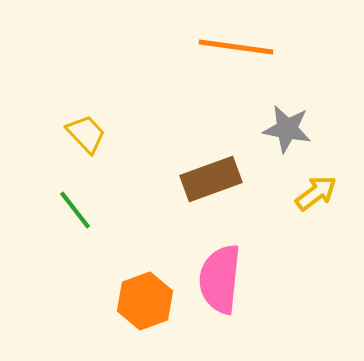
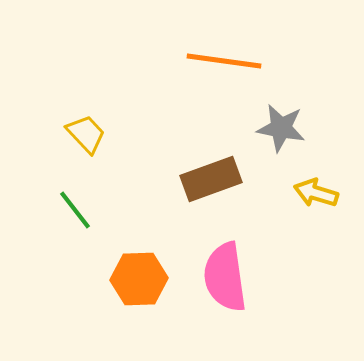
orange line: moved 12 px left, 14 px down
gray star: moved 6 px left, 1 px up
yellow arrow: rotated 126 degrees counterclockwise
pink semicircle: moved 5 px right, 2 px up; rotated 14 degrees counterclockwise
orange hexagon: moved 6 px left, 22 px up; rotated 18 degrees clockwise
